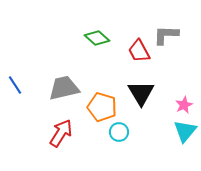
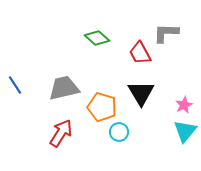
gray L-shape: moved 2 px up
red trapezoid: moved 1 px right, 2 px down
